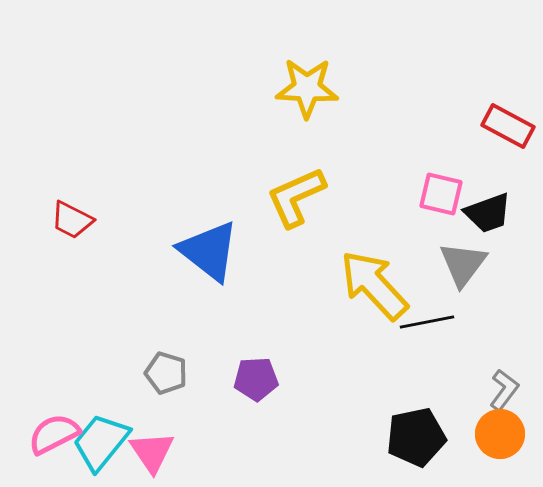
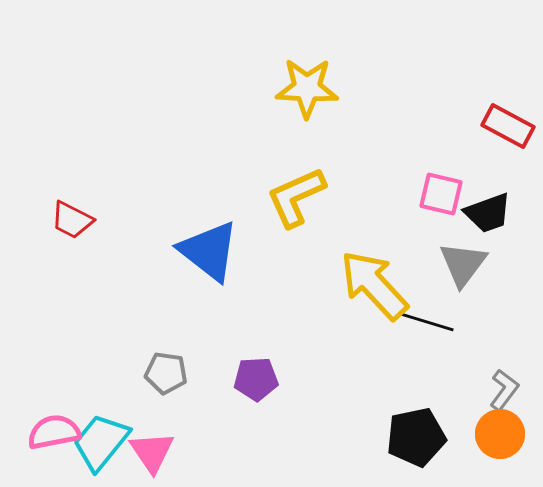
black line: rotated 28 degrees clockwise
gray pentagon: rotated 9 degrees counterclockwise
pink semicircle: moved 2 px up; rotated 16 degrees clockwise
